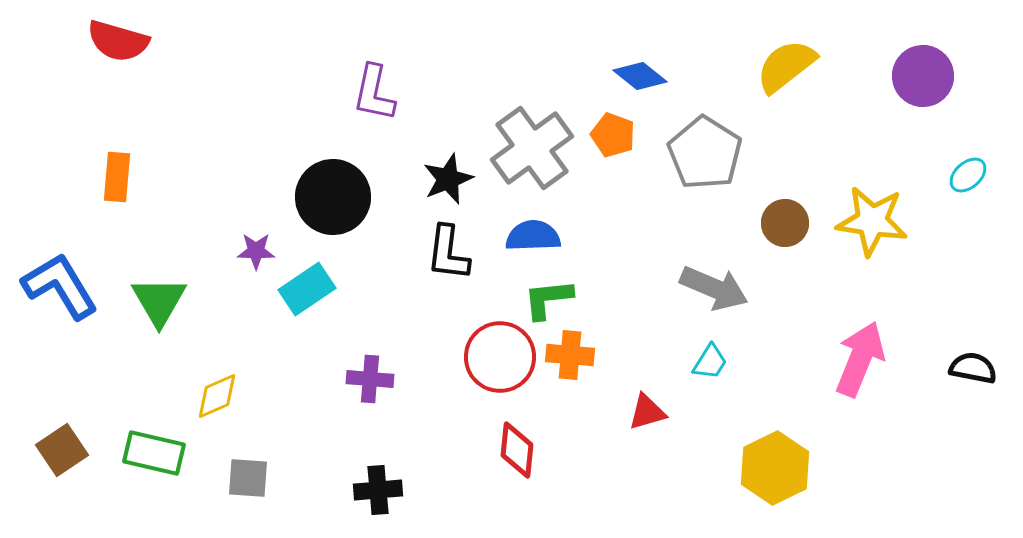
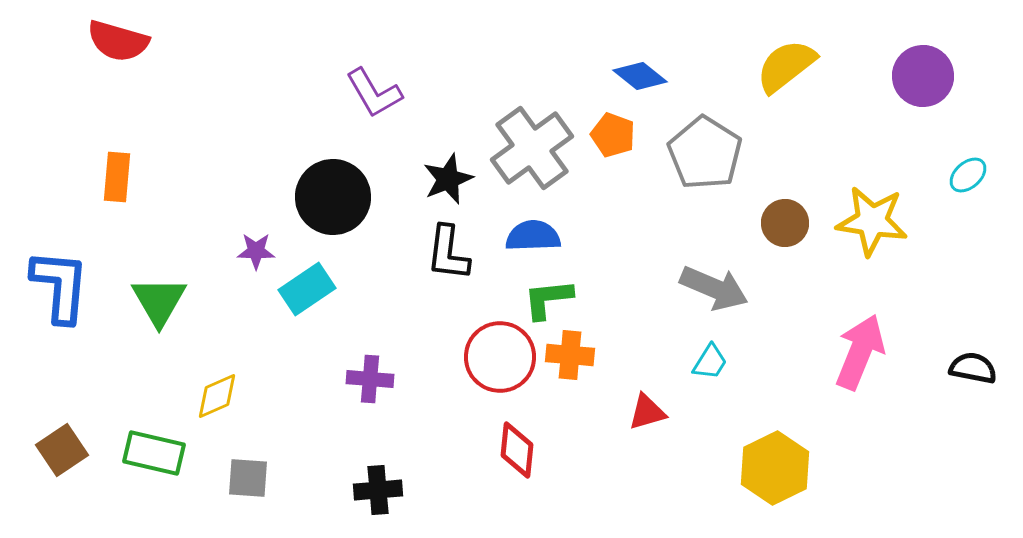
purple L-shape: rotated 42 degrees counterclockwise
blue L-shape: rotated 36 degrees clockwise
pink arrow: moved 7 px up
